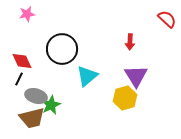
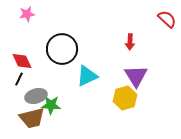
cyan triangle: rotated 15 degrees clockwise
gray ellipse: rotated 30 degrees counterclockwise
green star: rotated 30 degrees clockwise
